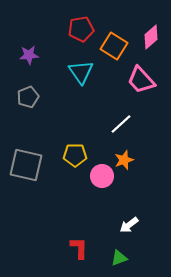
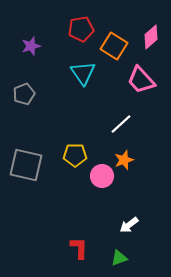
purple star: moved 2 px right, 9 px up; rotated 12 degrees counterclockwise
cyan triangle: moved 2 px right, 1 px down
gray pentagon: moved 4 px left, 3 px up
